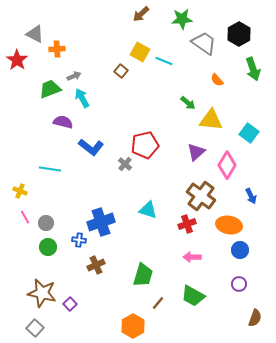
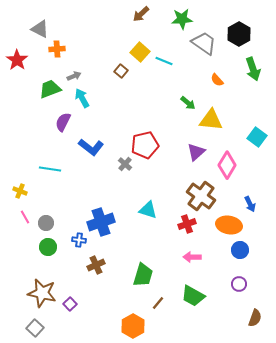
gray triangle at (35, 34): moved 5 px right, 5 px up
yellow square at (140, 52): rotated 12 degrees clockwise
purple semicircle at (63, 122): rotated 78 degrees counterclockwise
cyan square at (249, 133): moved 8 px right, 4 px down
blue arrow at (251, 196): moved 1 px left, 8 px down
